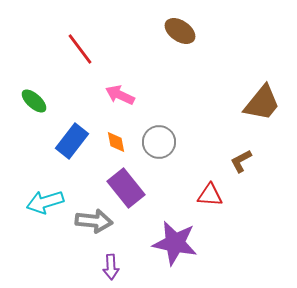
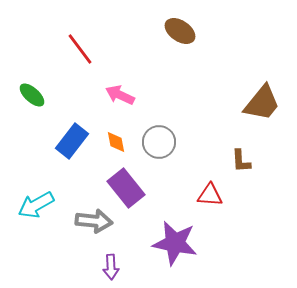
green ellipse: moved 2 px left, 6 px up
brown L-shape: rotated 65 degrees counterclockwise
cyan arrow: moved 9 px left, 3 px down; rotated 12 degrees counterclockwise
